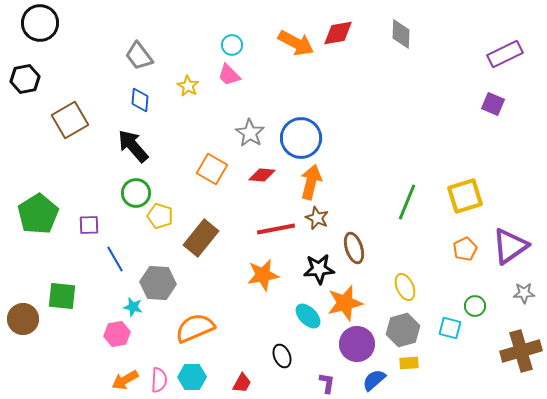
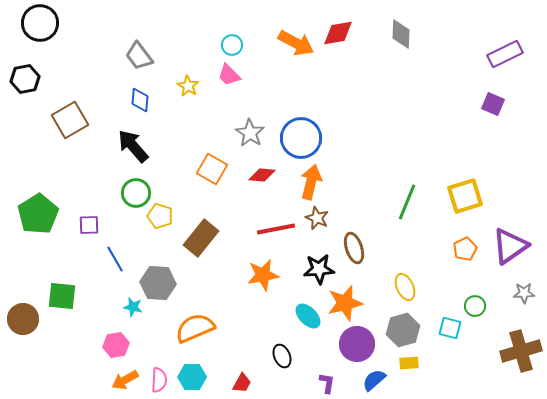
pink hexagon at (117, 334): moved 1 px left, 11 px down
